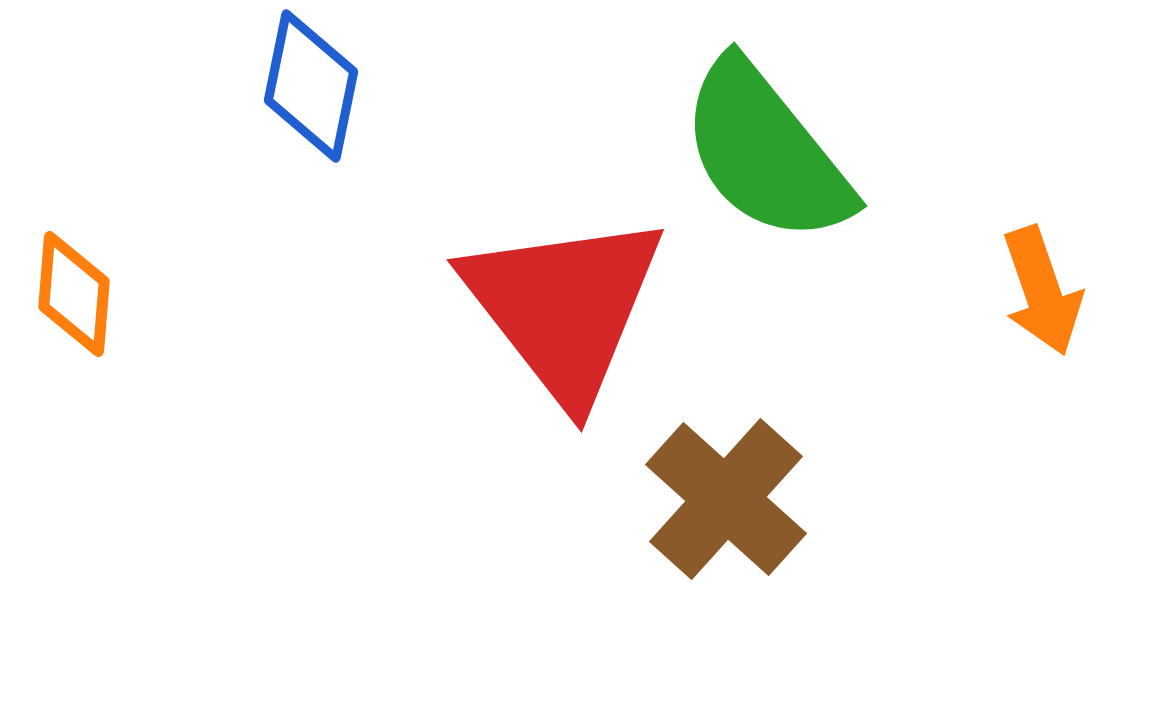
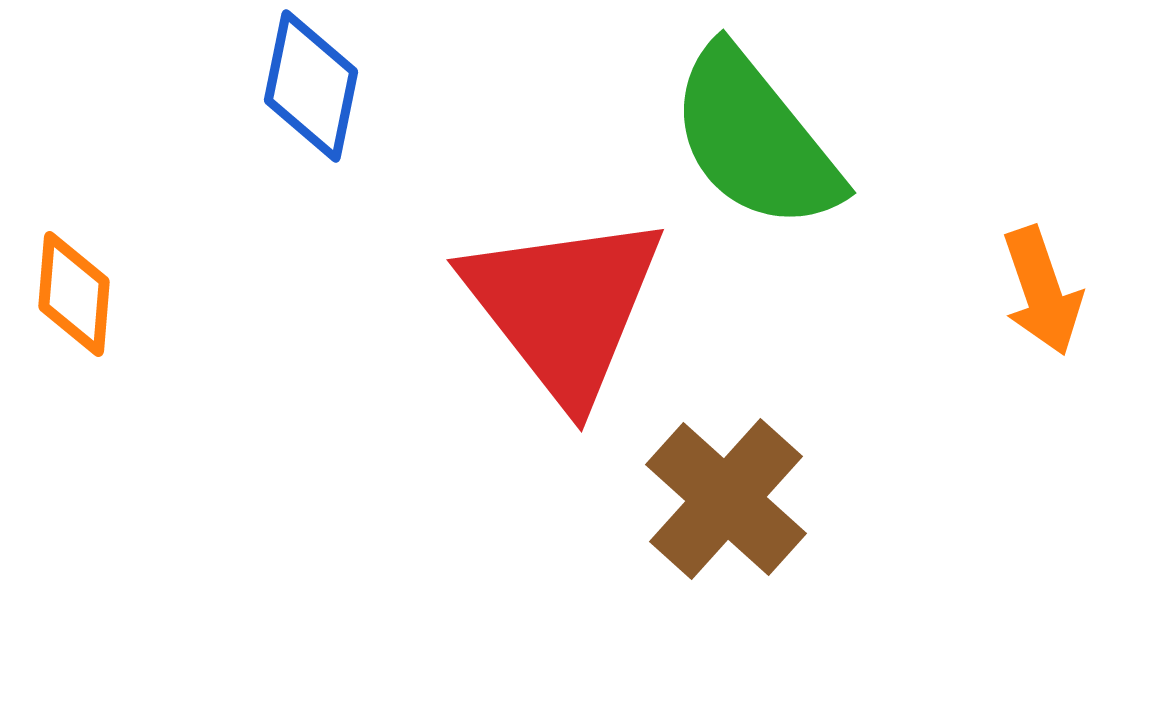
green semicircle: moved 11 px left, 13 px up
